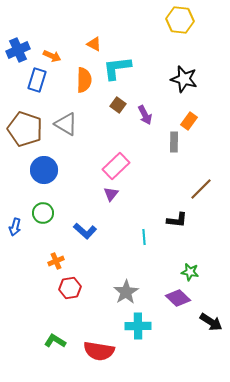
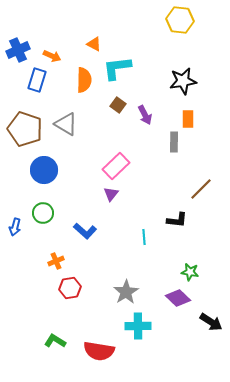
black star: moved 1 px left, 2 px down; rotated 24 degrees counterclockwise
orange rectangle: moved 1 px left, 2 px up; rotated 36 degrees counterclockwise
